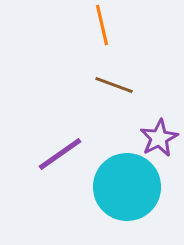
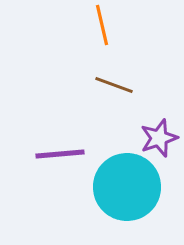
purple star: rotated 9 degrees clockwise
purple line: rotated 30 degrees clockwise
